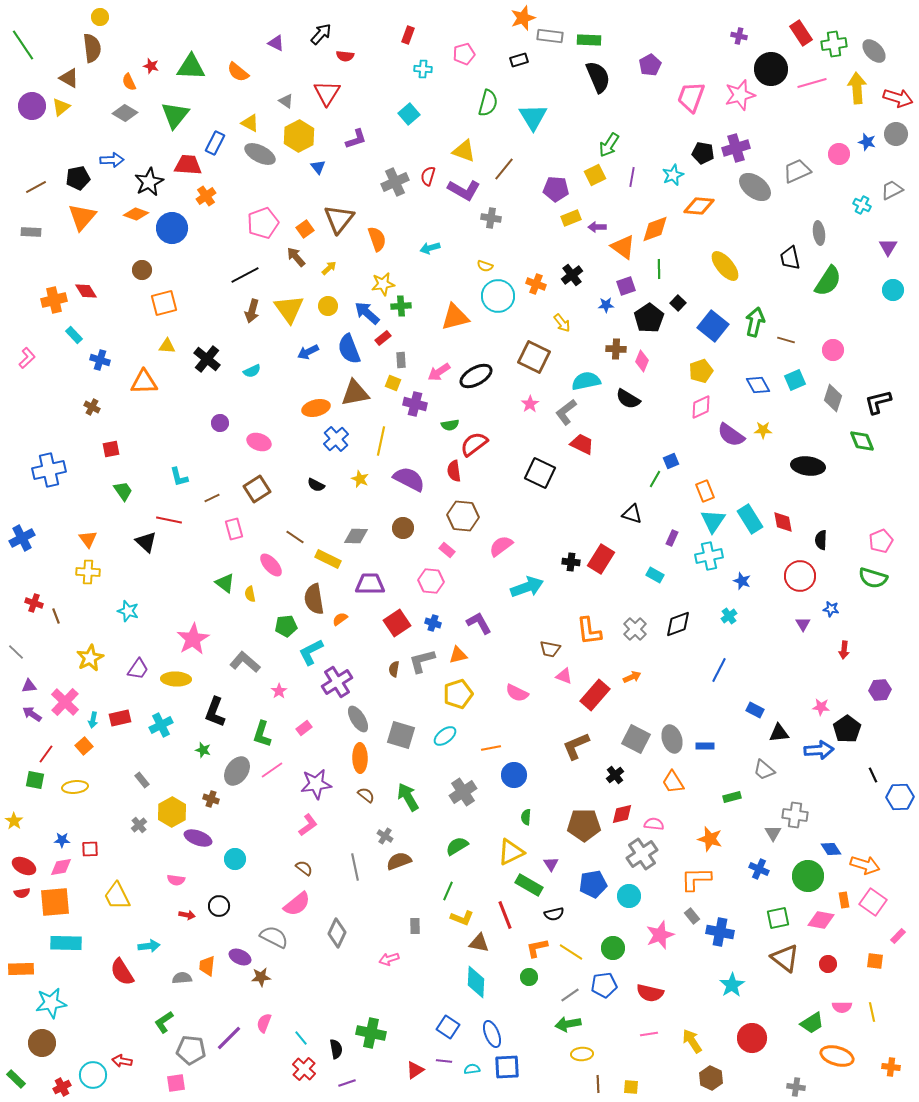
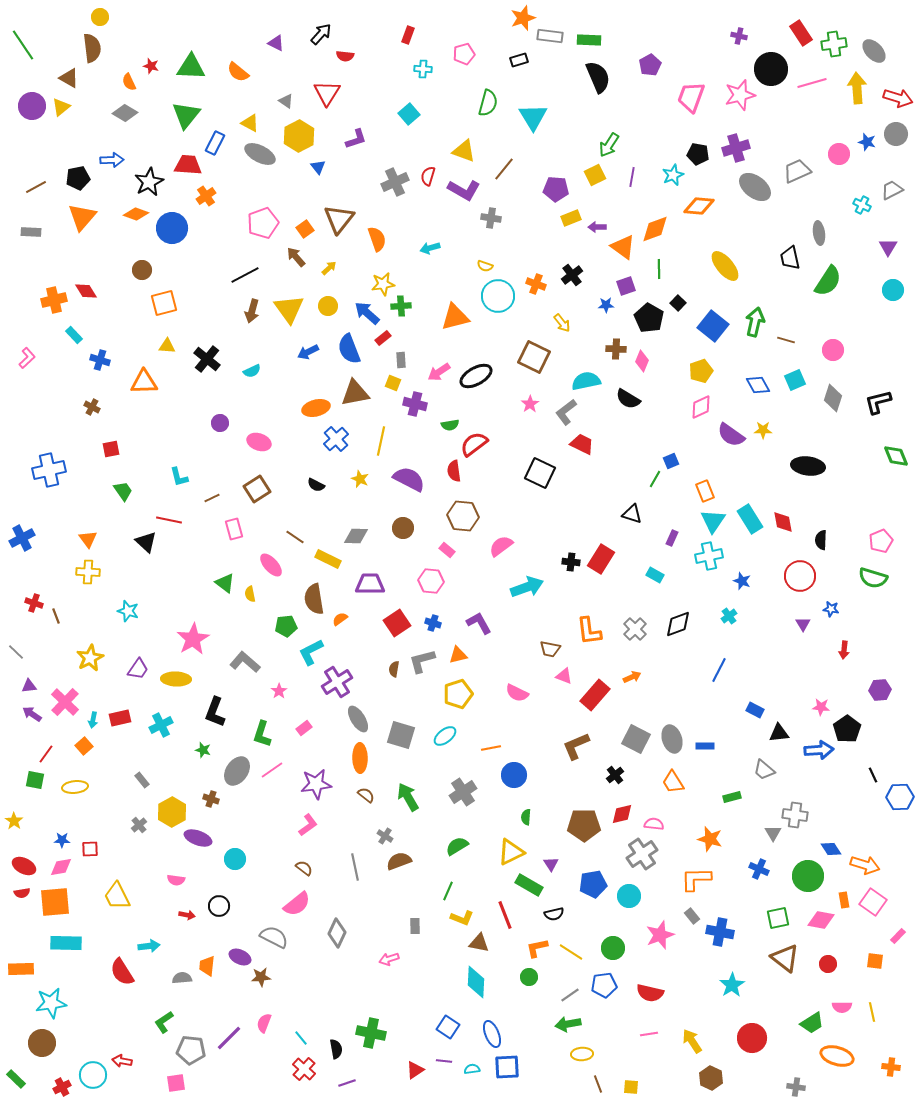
green triangle at (175, 115): moved 11 px right
black pentagon at (703, 153): moved 5 px left, 1 px down
black pentagon at (649, 318): rotated 8 degrees counterclockwise
green diamond at (862, 441): moved 34 px right, 15 px down
brown line at (598, 1084): rotated 18 degrees counterclockwise
